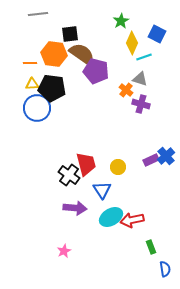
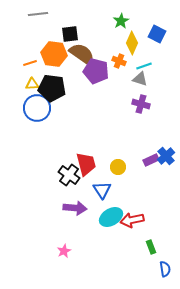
cyan line: moved 9 px down
orange line: rotated 16 degrees counterclockwise
orange cross: moved 7 px left, 29 px up; rotated 16 degrees counterclockwise
